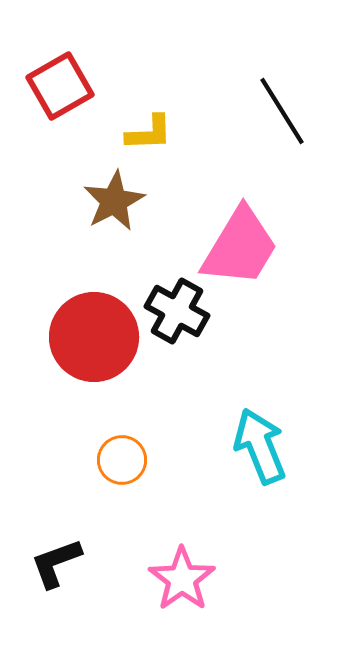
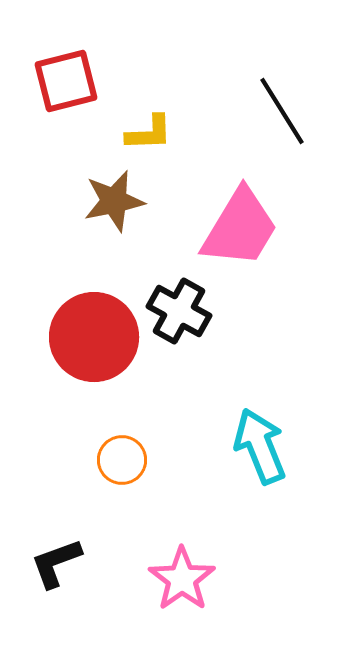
red square: moved 6 px right, 5 px up; rotated 16 degrees clockwise
brown star: rotated 16 degrees clockwise
pink trapezoid: moved 19 px up
black cross: moved 2 px right
